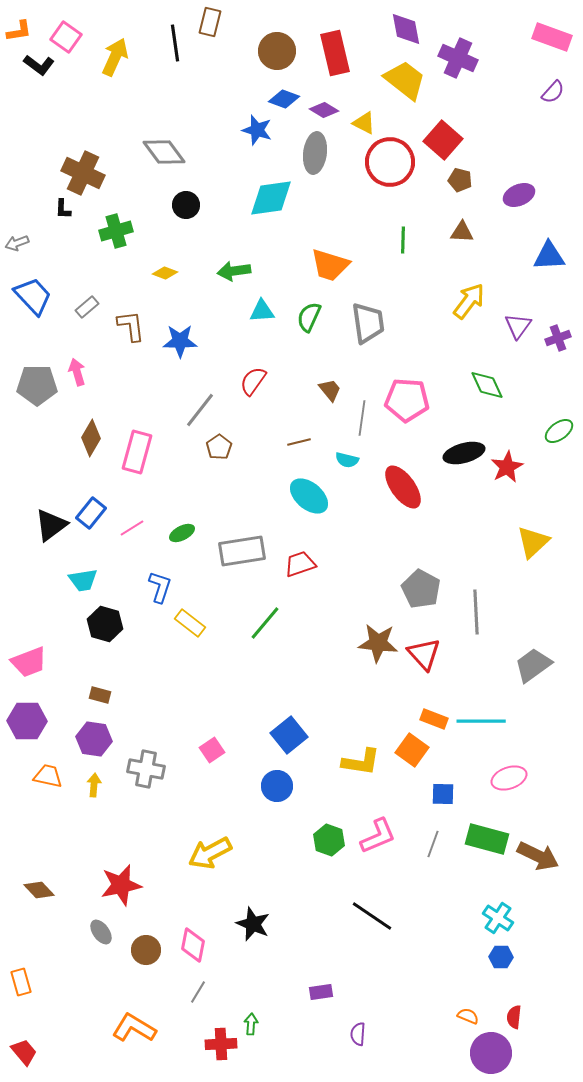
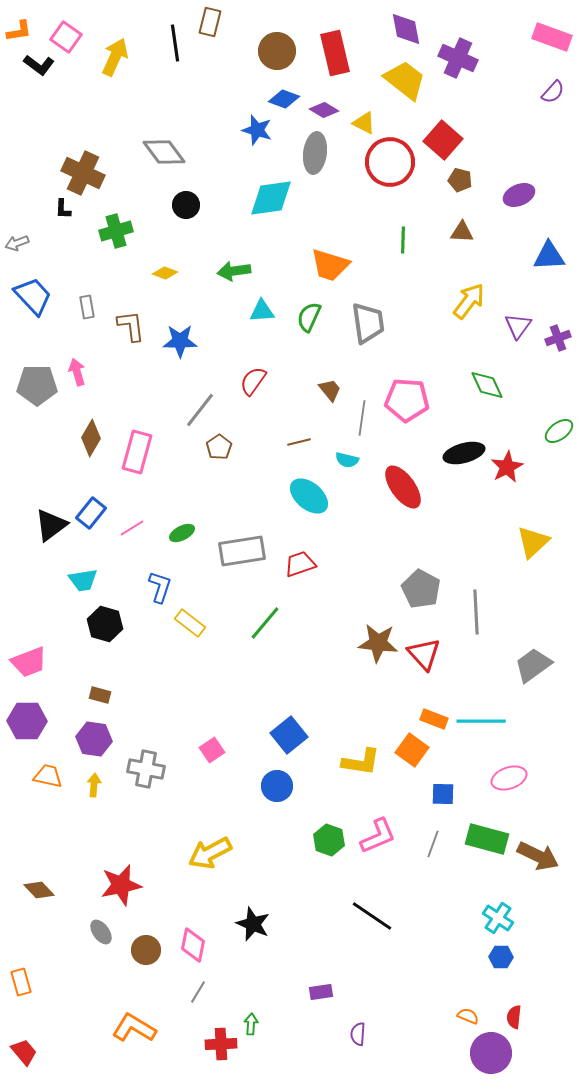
gray rectangle at (87, 307): rotated 60 degrees counterclockwise
